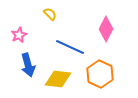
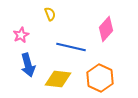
yellow semicircle: rotated 24 degrees clockwise
pink diamond: rotated 15 degrees clockwise
pink star: moved 2 px right
blue line: moved 1 px right; rotated 12 degrees counterclockwise
orange hexagon: moved 4 px down
